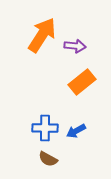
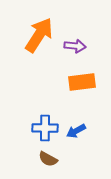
orange arrow: moved 3 px left
orange rectangle: rotated 32 degrees clockwise
